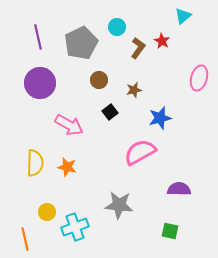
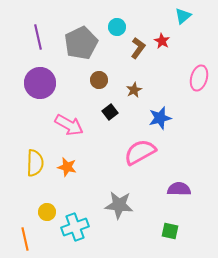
brown star: rotated 14 degrees counterclockwise
